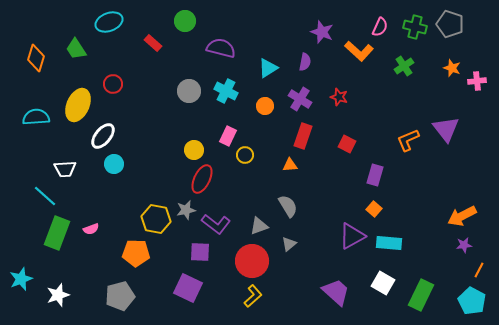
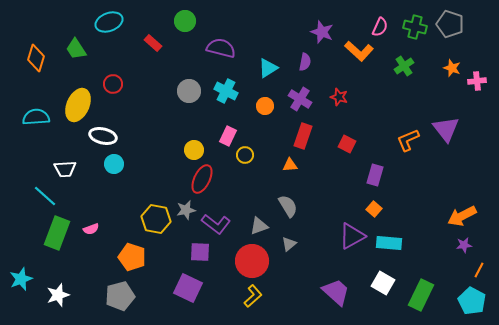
white ellipse at (103, 136): rotated 64 degrees clockwise
orange pentagon at (136, 253): moved 4 px left, 4 px down; rotated 16 degrees clockwise
